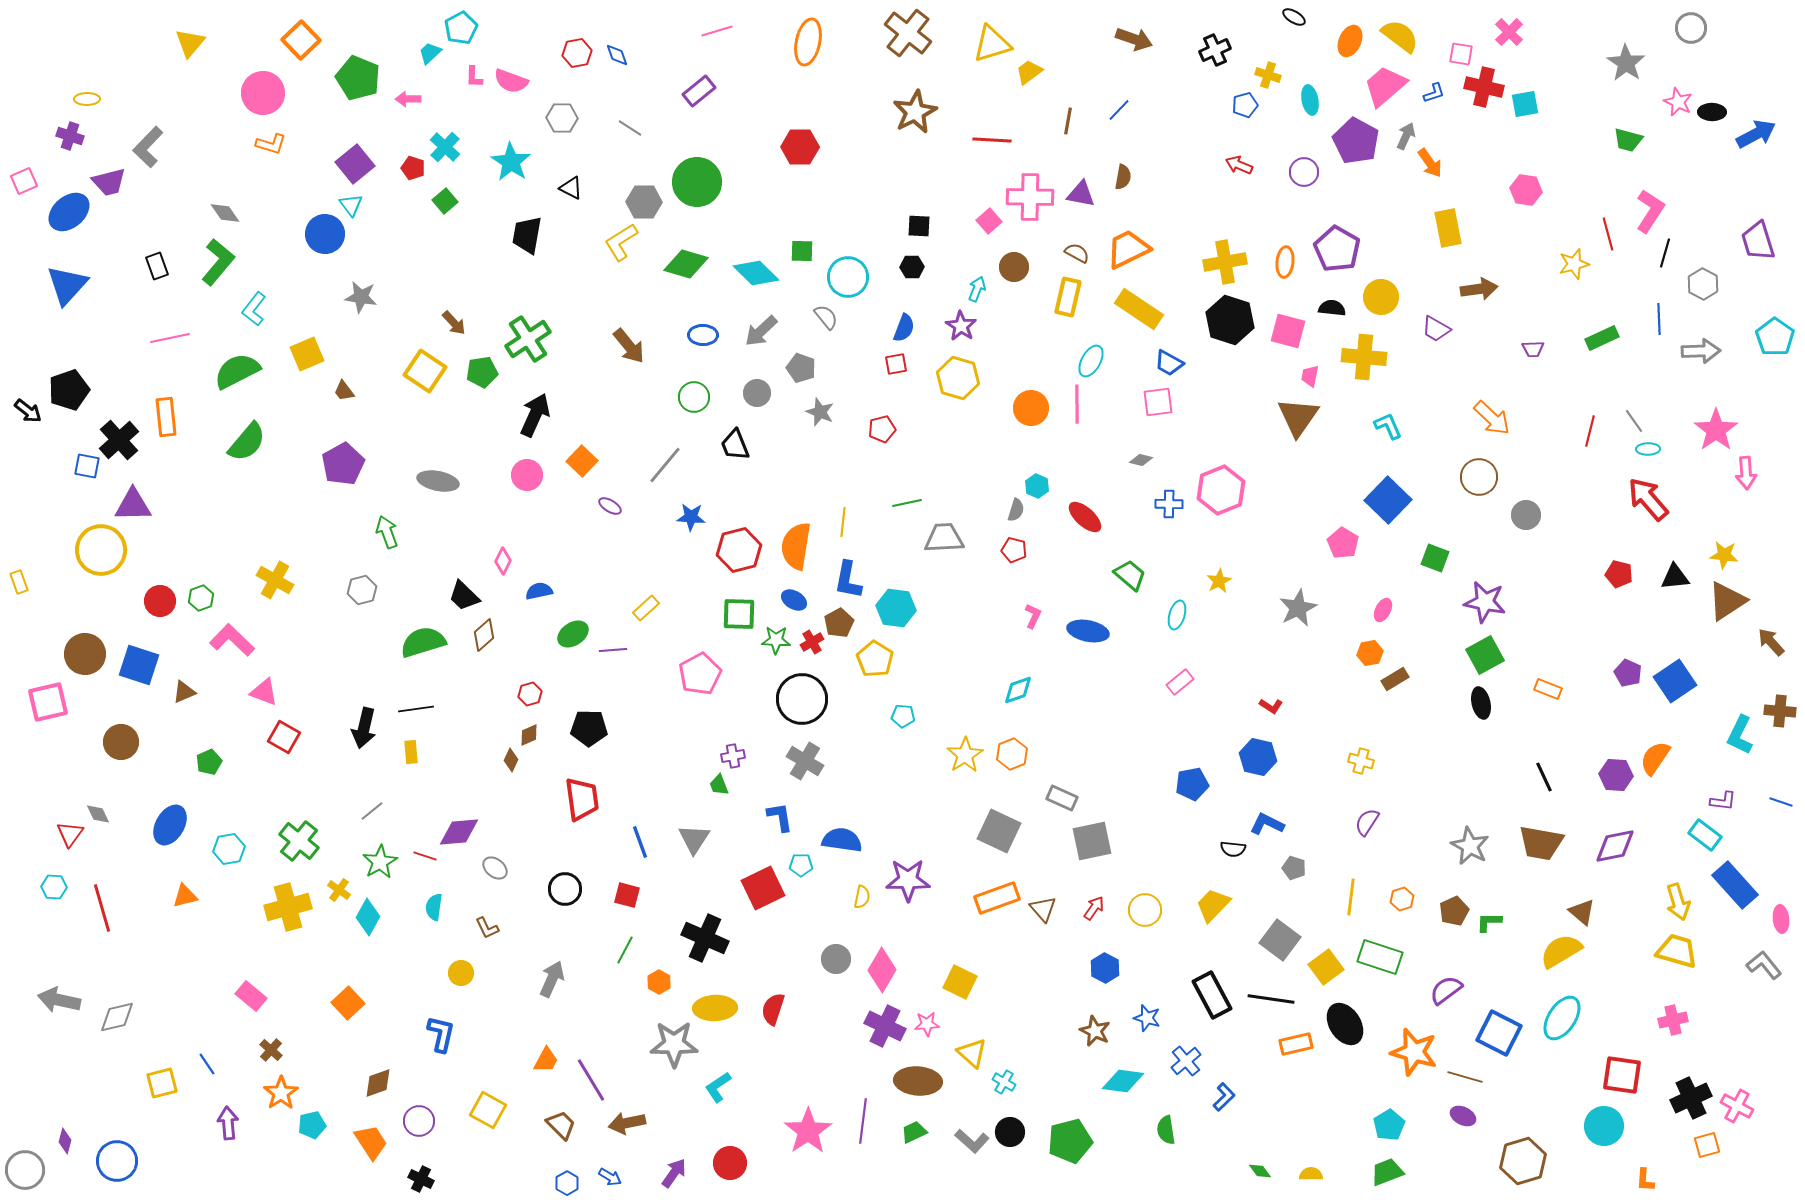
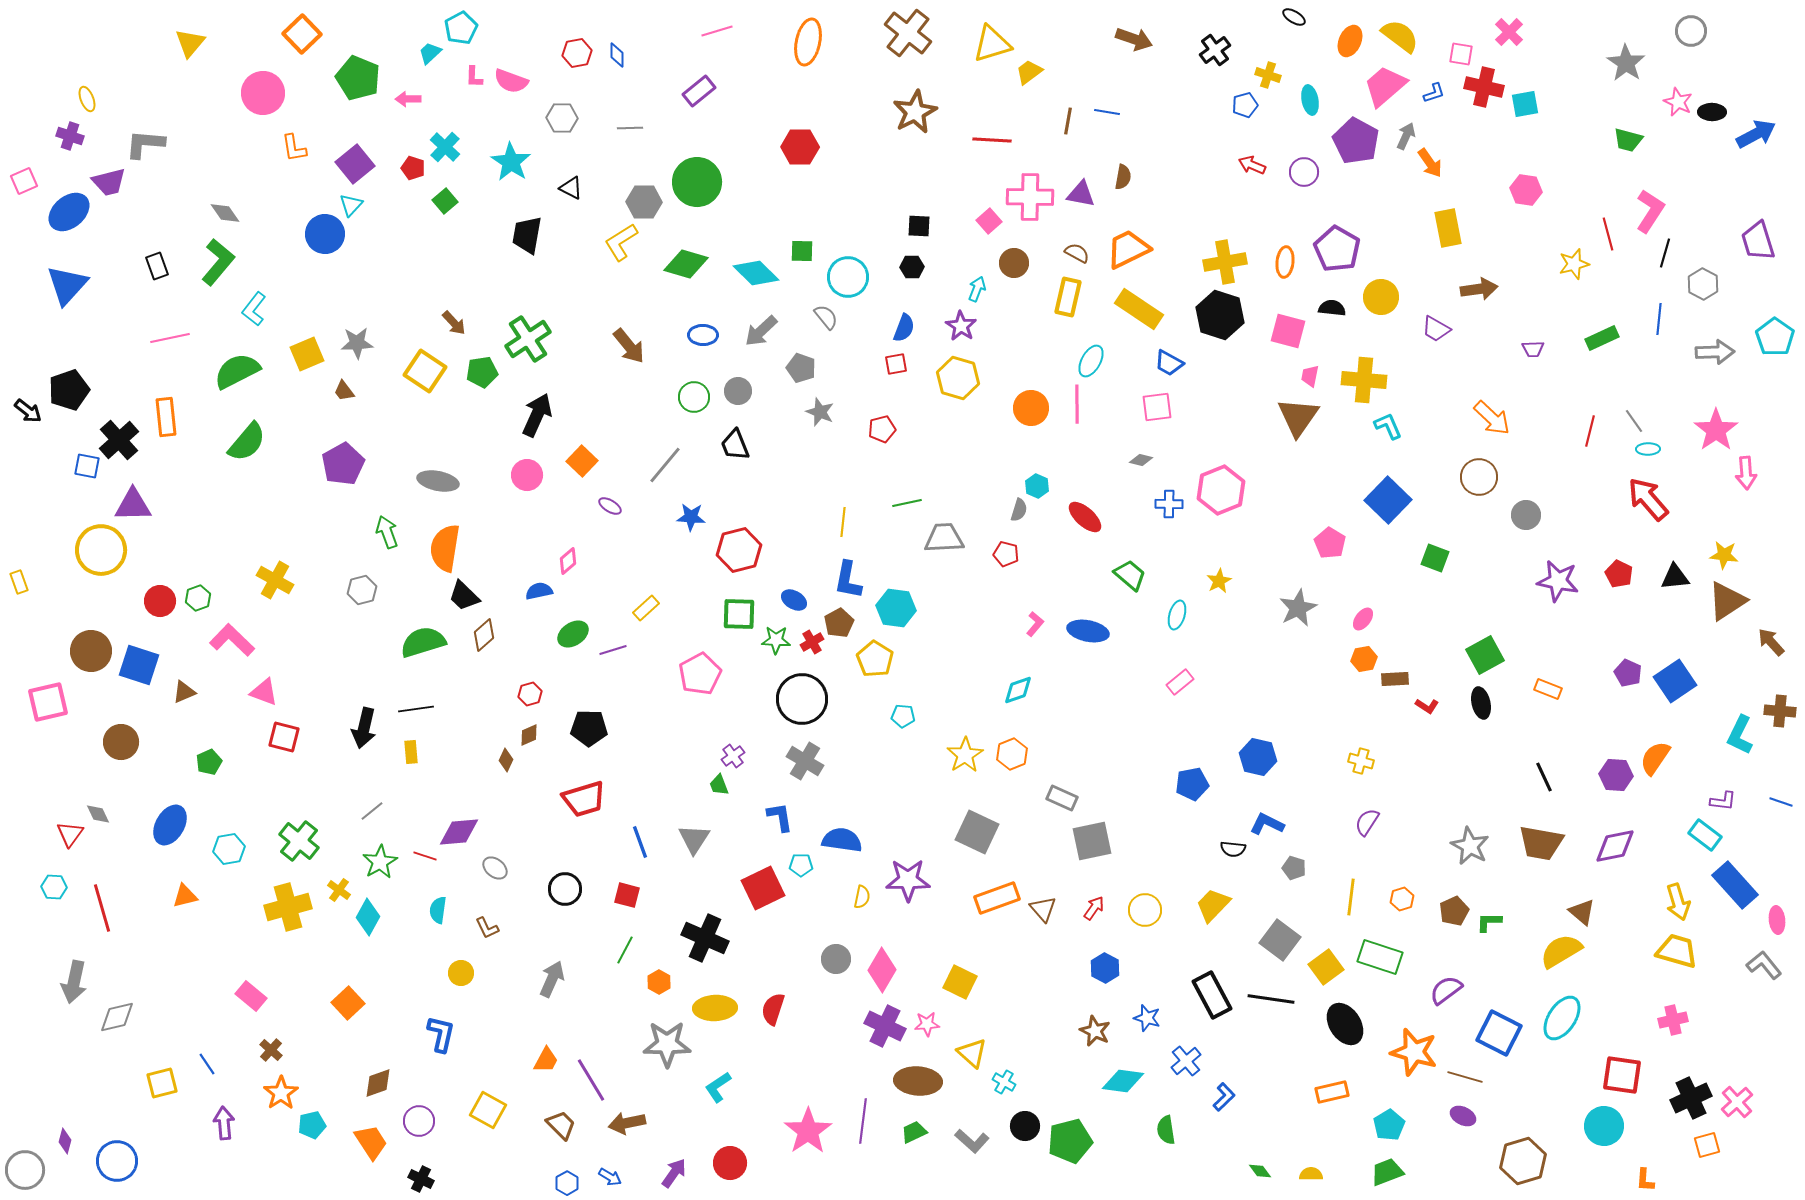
gray circle at (1691, 28): moved 3 px down
orange square at (301, 40): moved 1 px right, 6 px up
black cross at (1215, 50): rotated 12 degrees counterclockwise
blue diamond at (617, 55): rotated 20 degrees clockwise
yellow ellipse at (87, 99): rotated 70 degrees clockwise
blue line at (1119, 110): moved 12 px left, 2 px down; rotated 55 degrees clockwise
gray line at (630, 128): rotated 35 degrees counterclockwise
orange L-shape at (271, 144): moved 23 px right, 4 px down; rotated 64 degrees clockwise
gray L-shape at (148, 147): moved 3 px left, 3 px up; rotated 51 degrees clockwise
red arrow at (1239, 165): moved 13 px right
cyan triangle at (351, 205): rotated 20 degrees clockwise
brown circle at (1014, 267): moved 4 px up
gray star at (361, 297): moved 4 px left, 46 px down; rotated 12 degrees counterclockwise
blue line at (1659, 319): rotated 8 degrees clockwise
black hexagon at (1230, 320): moved 10 px left, 5 px up
gray arrow at (1701, 351): moved 14 px right, 1 px down
yellow cross at (1364, 357): moved 23 px down
gray circle at (757, 393): moved 19 px left, 2 px up
pink square at (1158, 402): moved 1 px left, 5 px down
black arrow at (535, 415): moved 2 px right
gray semicircle at (1016, 510): moved 3 px right
pink pentagon at (1343, 543): moved 13 px left
orange semicircle at (796, 546): moved 351 px left, 2 px down
red pentagon at (1014, 550): moved 8 px left, 4 px down
pink diamond at (503, 561): moved 65 px right; rotated 24 degrees clockwise
red pentagon at (1619, 574): rotated 12 degrees clockwise
green hexagon at (201, 598): moved 3 px left
purple star at (1485, 602): moved 73 px right, 21 px up
pink ellipse at (1383, 610): moved 20 px left, 9 px down; rotated 10 degrees clockwise
pink L-shape at (1033, 616): moved 2 px right, 8 px down; rotated 15 degrees clockwise
purple line at (613, 650): rotated 12 degrees counterclockwise
orange hexagon at (1370, 653): moved 6 px left, 6 px down
brown circle at (85, 654): moved 6 px right, 3 px up
brown rectangle at (1395, 679): rotated 28 degrees clockwise
red L-shape at (1271, 706): moved 156 px right
red square at (284, 737): rotated 16 degrees counterclockwise
purple cross at (733, 756): rotated 25 degrees counterclockwise
brown diamond at (511, 760): moved 5 px left
red trapezoid at (582, 799): moved 2 px right; rotated 81 degrees clockwise
gray square at (999, 831): moved 22 px left, 1 px down
cyan semicircle at (434, 907): moved 4 px right, 3 px down
pink ellipse at (1781, 919): moved 4 px left, 1 px down
gray arrow at (59, 1000): moved 15 px right, 18 px up; rotated 90 degrees counterclockwise
gray star at (674, 1044): moved 7 px left
orange rectangle at (1296, 1044): moved 36 px right, 48 px down
pink cross at (1737, 1106): moved 4 px up; rotated 20 degrees clockwise
purple arrow at (228, 1123): moved 4 px left
black circle at (1010, 1132): moved 15 px right, 6 px up
